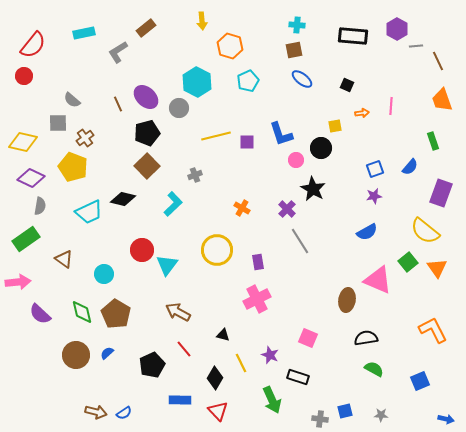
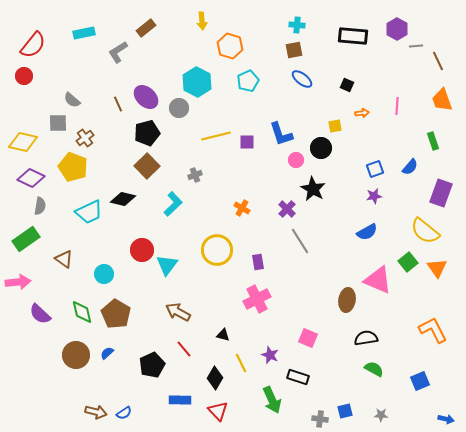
pink line at (391, 106): moved 6 px right
